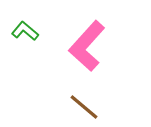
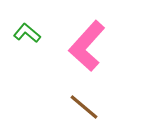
green L-shape: moved 2 px right, 2 px down
